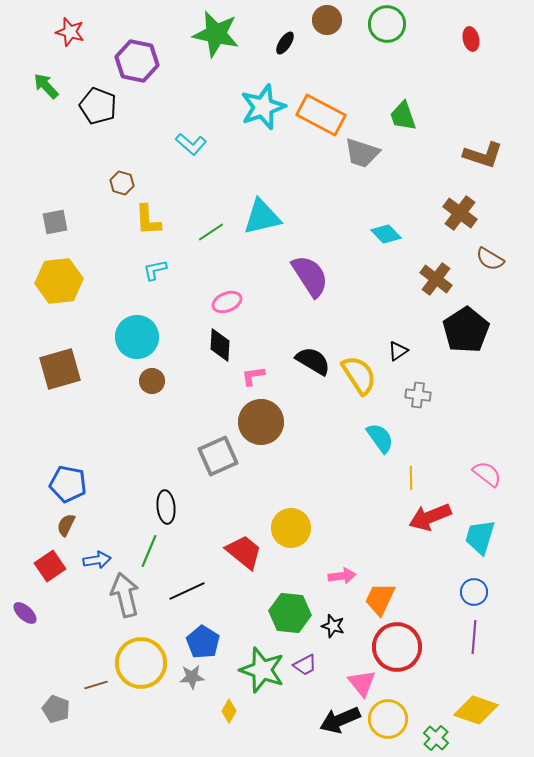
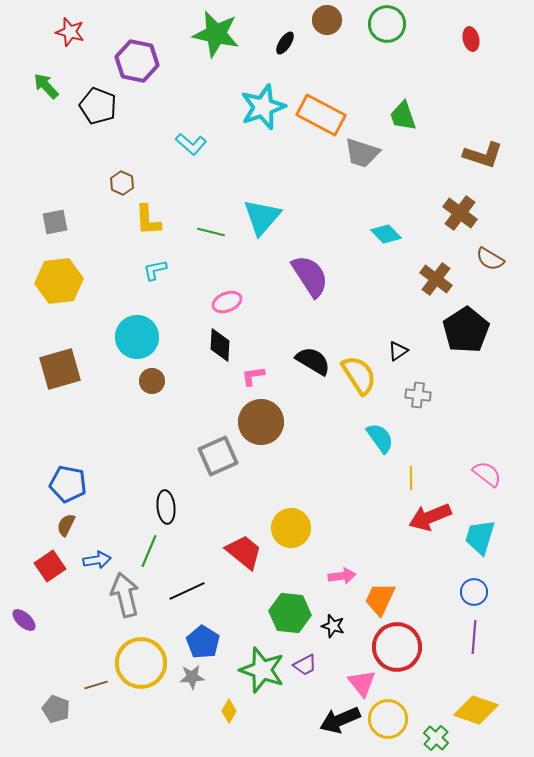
brown hexagon at (122, 183): rotated 10 degrees clockwise
cyan triangle at (262, 217): rotated 36 degrees counterclockwise
green line at (211, 232): rotated 48 degrees clockwise
purple ellipse at (25, 613): moved 1 px left, 7 px down
